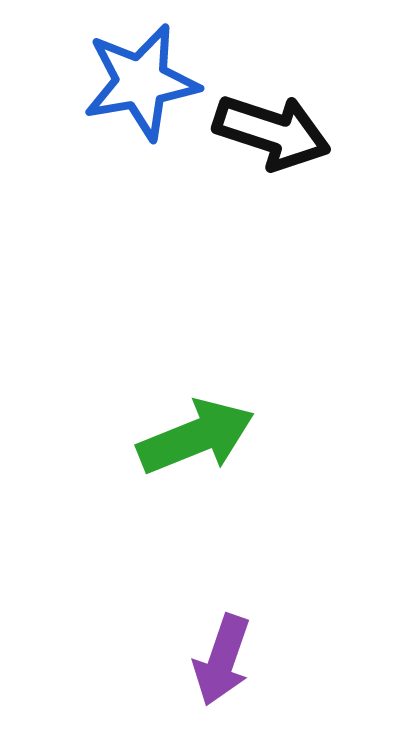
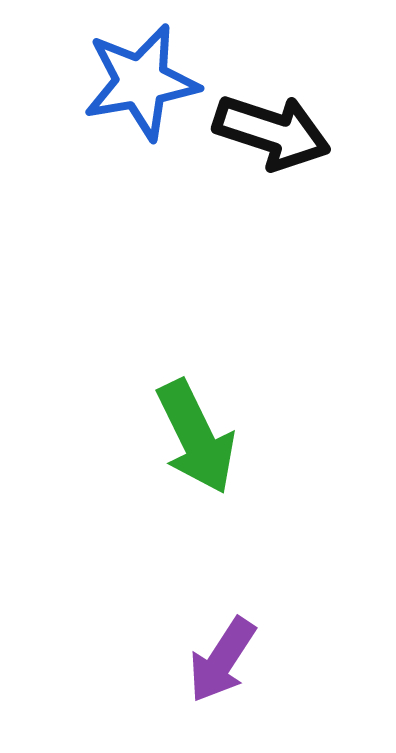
green arrow: rotated 86 degrees clockwise
purple arrow: rotated 14 degrees clockwise
